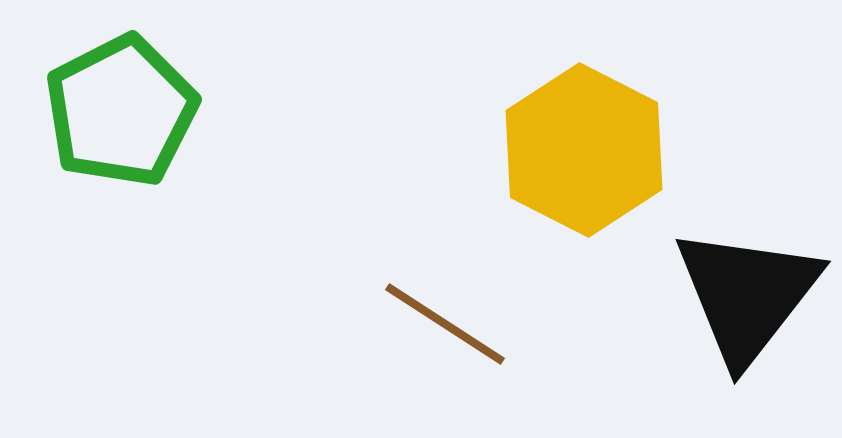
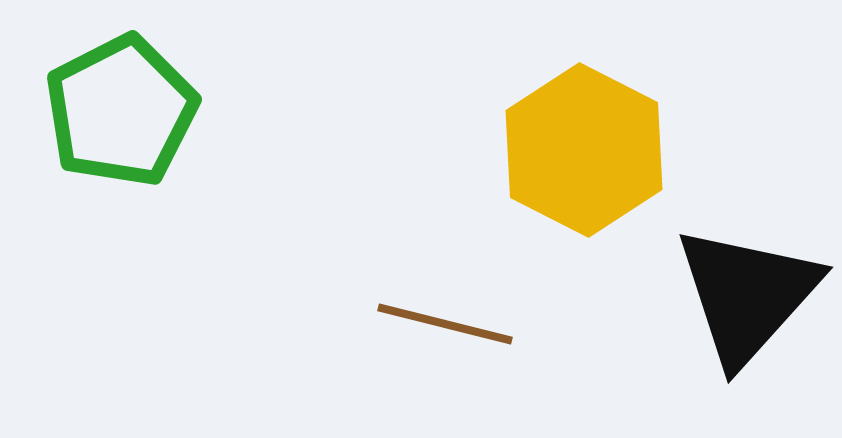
black triangle: rotated 4 degrees clockwise
brown line: rotated 19 degrees counterclockwise
